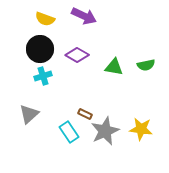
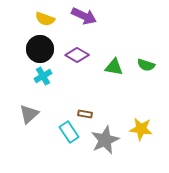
green semicircle: rotated 30 degrees clockwise
cyan cross: rotated 12 degrees counterclockwise
brown rectangle: rotated 16 degrees counterclockwise
gray star: moved 9 px down
